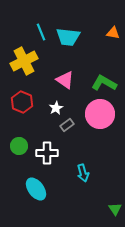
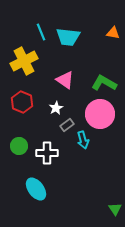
cyan arrow: moved 33 px up
